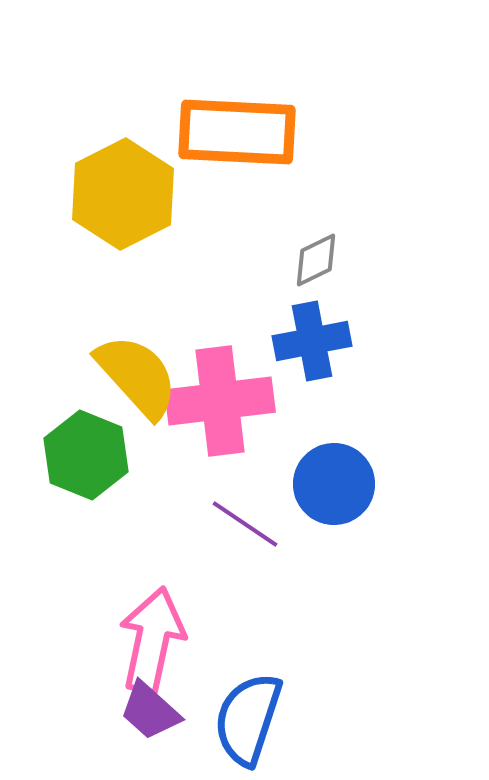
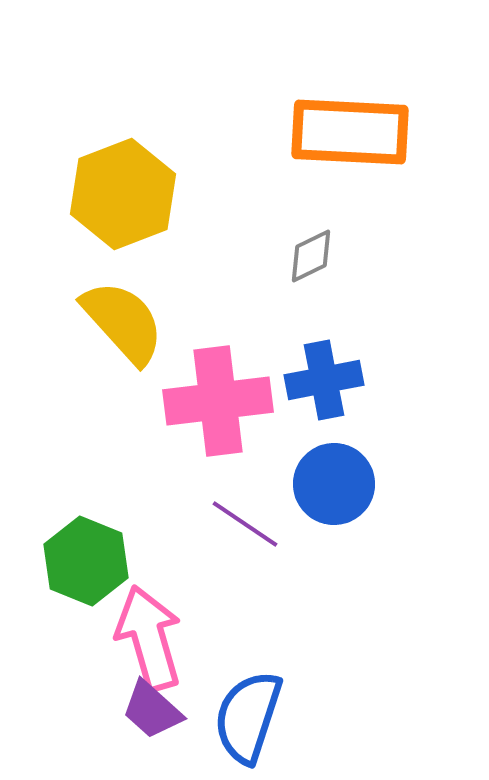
orange rectangle: moved 113 px right
yellow hexagon: rotated 6 degrees clockwise
gray diamond: moved 5 px left, 4 px up
blue cross: moved 12 px right, 39 px down
yellow semicircle: moved 14 px left, 54 px up
pink cross: moved 2 px left
green hexagon: moved 106 px down
pink arrow: moved 3 px left, 2 px up; rotated 28 degrees counterclockwise
purple trapezoid: moved 2 px right, 1 px up
blue semicircle: moved 2 px up
